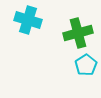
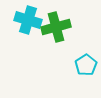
green cross: moved 22 px left, 6 px up
